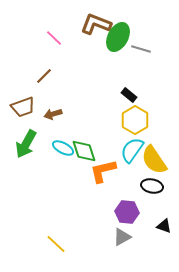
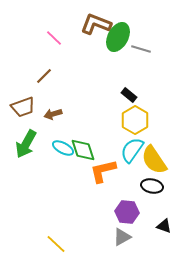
green diamond: moved 1 px left, 1 px up
